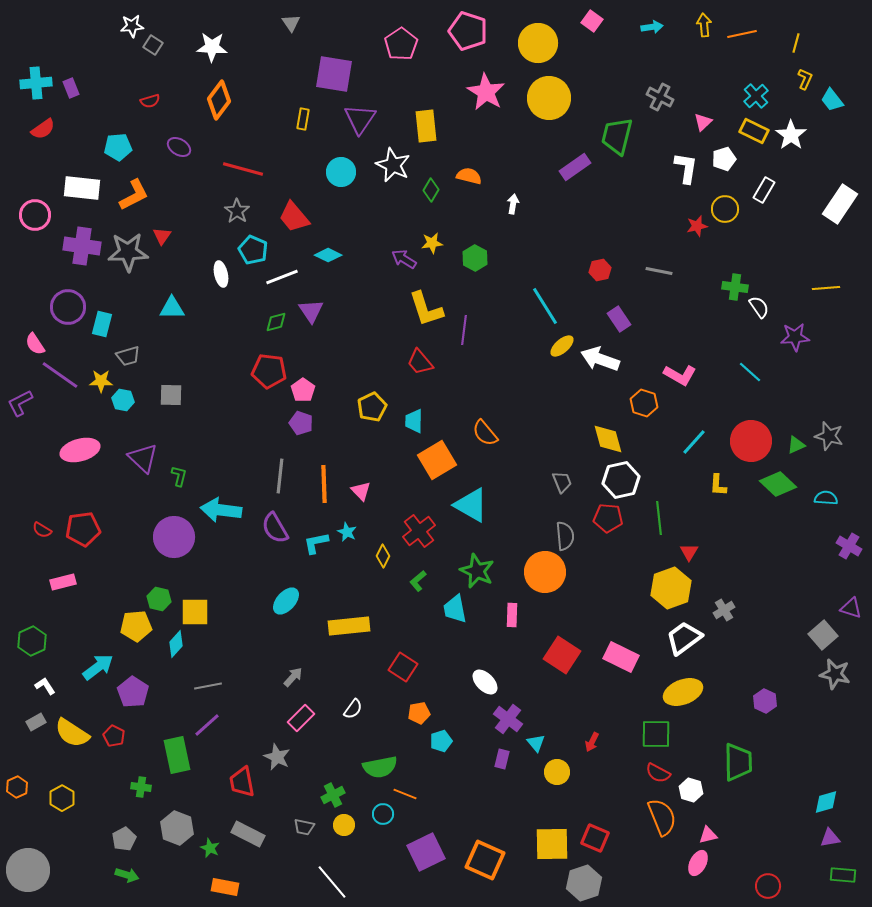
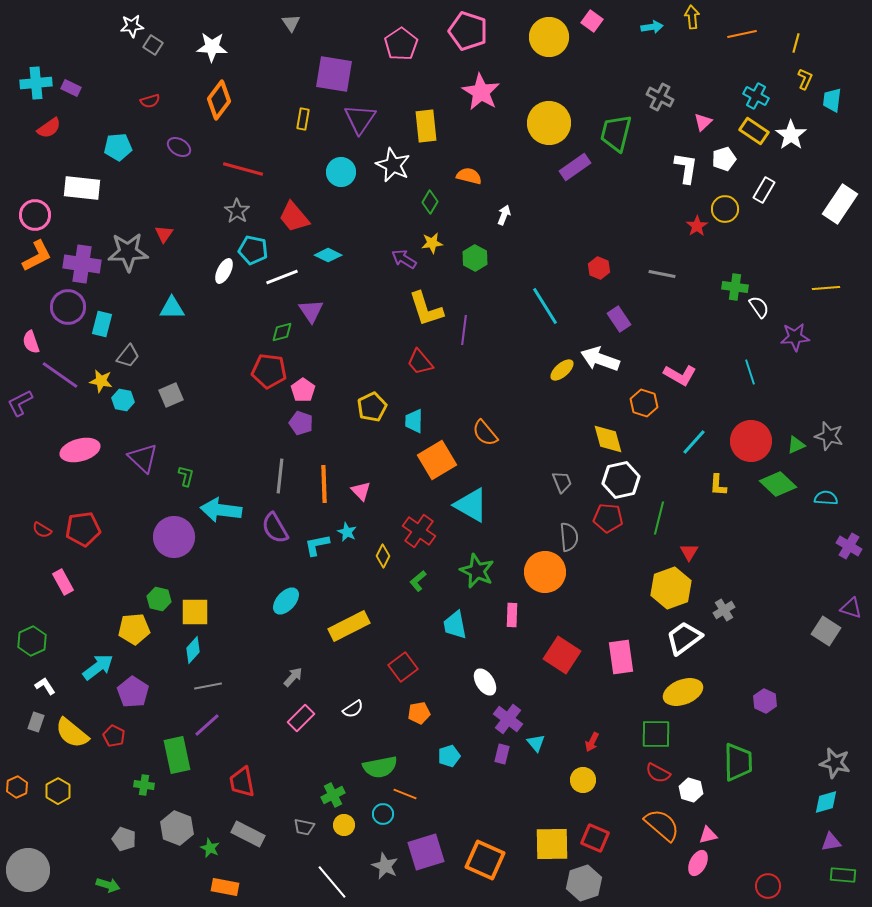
yellow arrow at (704, 25): moved 12 px left, 8 px up
yellow circle at (538, 43): moved 11 px right, 6 px up
purple rectangle at (71, 88): rotated 42 degrees counterclockwise
pink star at (486, 92): moved 5 px left
cyan cross at (756, 96): rotated 20 degrees counterclockwise
yellow circle at (549, 98): moved 25 px down
cyan trapezoid at (832, 100): rotated 45 degrees clockwise
red semicircle at (43, 129): moved 6 px right, 1 px up
yellow rectangle at (754, 131): rotated 8 degrees clockwise
green trapezoid at (617, 136): moved 1 px left, 3 px up
green diamond at (431, 190): moved 1 px left, 12 px down
orange L-shape at (134, 195): moved 97 px left, 61 px down
white arrow at (513, 204): moved 9 px left, 11 px down; rotated 12 degrees clockwise
red star at (697, 226): rotated 20 degrees counterclockwise
red triangle at (162, 236): moved 2 px right, 2 px up
purple cross at (82, 246): moved 18 px down
cyan pentagon at (253, 250): rotated 12 degrees counterclockwise
red hexagon at (600, 270): moved 1 px left, 2 px up; rotated 25 degrees counterclockwise
gray line at (659, 271): moved 3 px right, 3 px down
white ellipse at (221, 274): moved 3 px right, 3 px up; rotated 40 degrees clockwise
green diamond at (276, 322): moved 6 px right, 10 px down
pink semicircle at (35, 344): moved 4 px left, 2 px up; rotated 15 degrees clockwise
yellow ellipse at (562, 346): moved 24 px down
gray trapezoid at (128, 356): rotated 35 degrees counterclockwise
cyan line at (750, 372): rotated 30 degrees clockwise
yellow star at (101, 381): rotated 10 degrees clockwise
gray square at (171, 395): rotated 25 degrees counterclockwise
green L-shape at (179, 476): moved 7 px right
green line at (659, 518): rotated 20 degrees clockwise
red cross at (419, 531): rotated 16 degrees counterclockwise
gray semicircle at (565, 536): moved 4 px right, 1 px down
cyan L-shape at (316, 543): moved 1 px right, 2 px down
pink rectangle at (63, 582): rotated 75 degrees clockwise
cyan trapezoid at (455, 609): moved 16 px down
yellow pentagon at (136, 626): moved 2 px left, 3 px down
yellow rectangle at (349, 626): rotated 21 degrees counterclockwise
gray square at (823, 635): moved 3 px right, 4 px up; rotated 16 degrees counterclockwise
cyan diamond at (176, 644): moved 17 px right, 6 px down
pink rectangle at (621, 657): rotated 56 degrees clockwise
red square at (403, 667): rotated 20 degrees clockwise
gray star at (835, 674): moved 89 px down
white ellipse at (485, 682): rotated 12 degrees clockwise
white semicircle at (353, 709): rotated 20 degrees clockwise
gray rectangle at (36, 722): rotated 42 degrees counterclockwise
yellow semicircle at (72, 733): rotated 6 degrees clockwise
cyan pentagon at (441, 741): moved 8 px right, 15 px down
gray star at (277, 757): moved 108 px right, 109 px down
purple rectangle at (502, 759): moved 5 px up
yellow circle at (557, 772): moved 26 px right, 8 px down
green cross at (141, 787): moved 3 px right, 2 px up
yellow hexagon at (62, 798): moved 4 px left, 7 px up
orange semicircle at (662, 817): moved 8 px down; rotated 27 degrees counterclockwise
purple triangle at (830, 838): moved 1 px right, 4 px down
gray pentagon at (124, 839): rotated 25 degrees counterclockwise
purple square at (426, 852): rotated 9 degrees clockwise
green arrow at (127, 875): moved 19 px left, 10 px down
